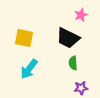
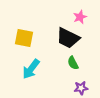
pink star: moved 1 px left, 2 px down
green semicircle: rotated 24 degrees counterclockwise
cyan arrow: moved 2 px right
